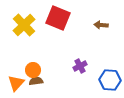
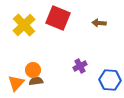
brown arrow: moved 2 px left, 2 px up
